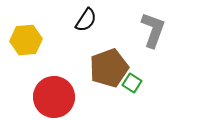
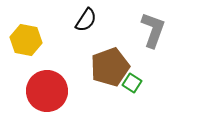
yellow hexagon: rotated 16 degrees clockwise
brown pentagon: moved 1 px right, 1 px up
red circle: moved 7 px left, 6 px up
